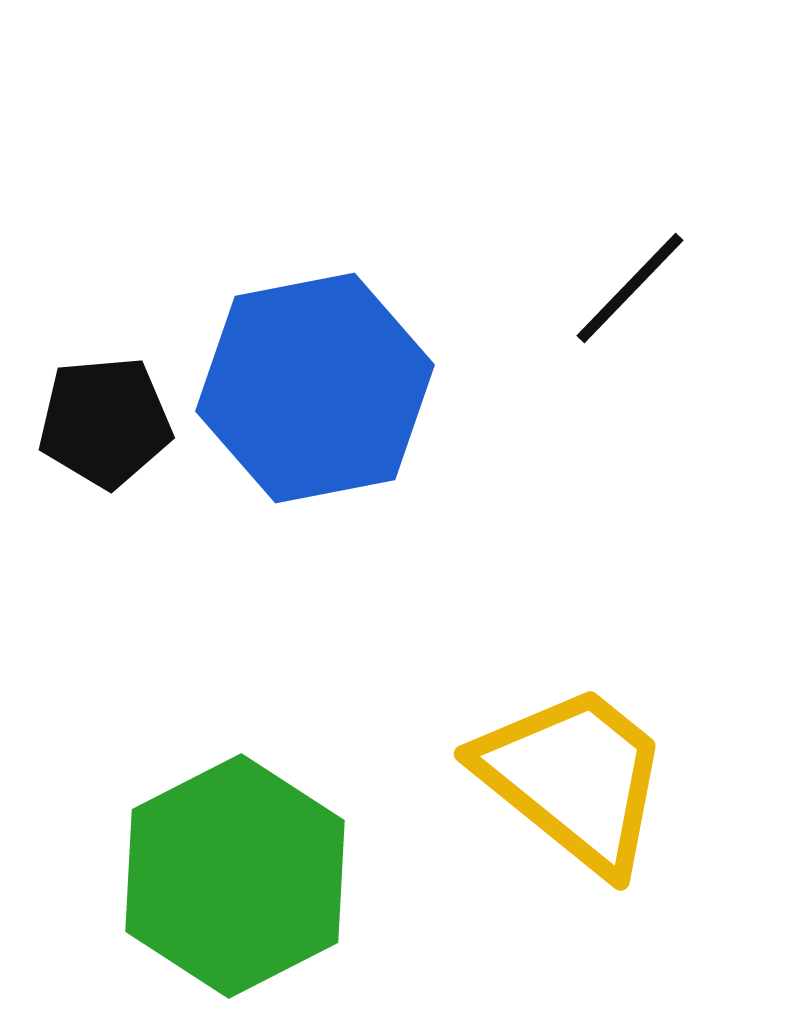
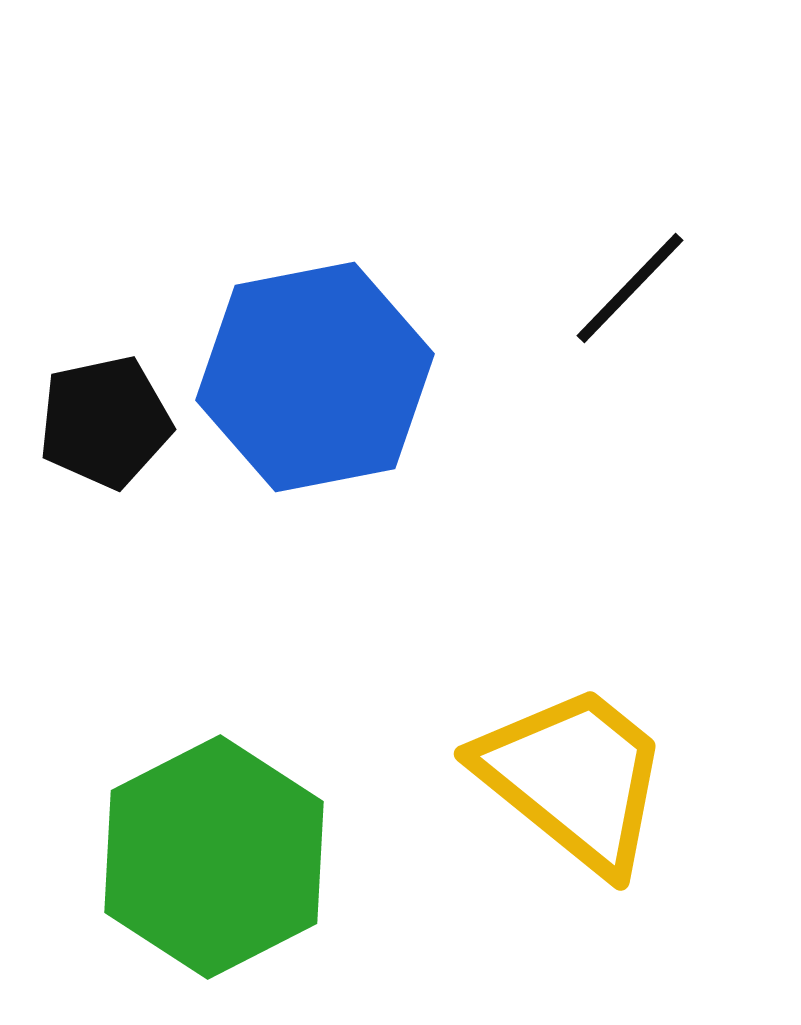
blue hexagon: moved 11 px up
black pentagon: rotated 7 degrees counterclockwise
green hexagon: moved 21 px left, 19 px up
